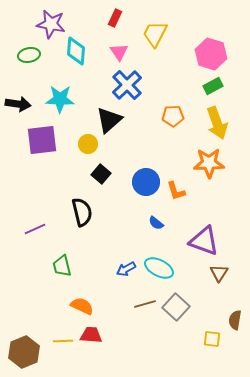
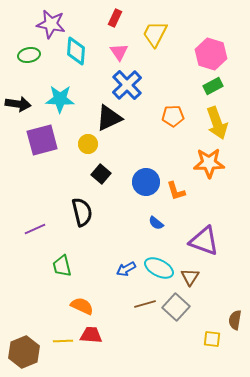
black triangle: moved 2 px up; rotated 16 degrees clockwise
purple square: rotated 8 degrees counterclockwise
brown triangle: moved 29 px left, 4 px down
